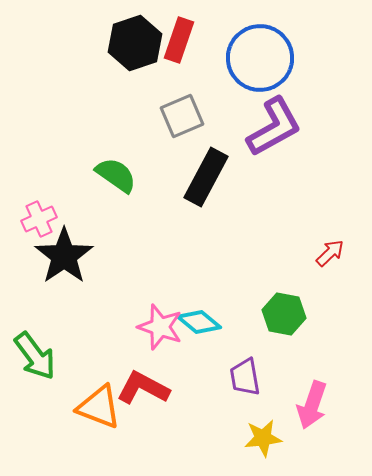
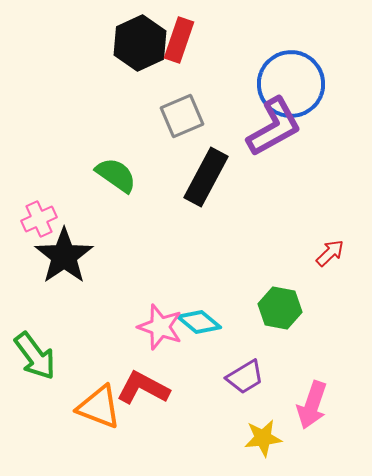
black hexagon: moved 5 px right; rotated 6 degrees counterclockwise
blue circle: moved 31 px right, 26 px down
green hexagon: moved 4 px left, 6 px up
purple trapezoid: rotated 111 degrees counterclockwise
